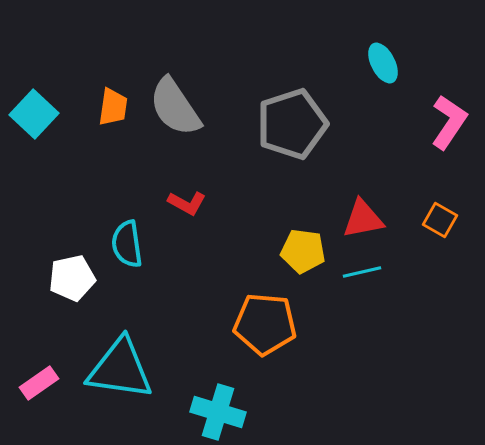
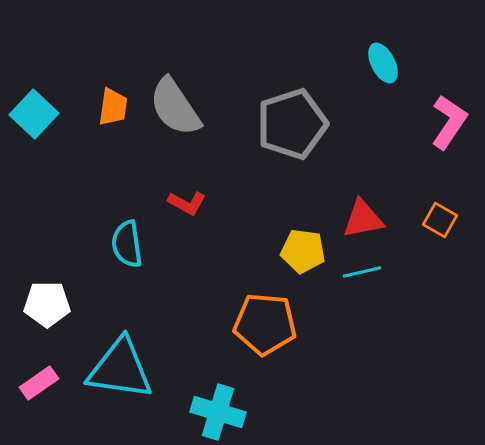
white pentagon: moved 25 px left, 26 px down; rotated 12 degrees clockwise
